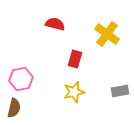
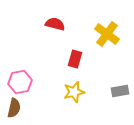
pink hexagon: moved 1 px left, 3 px down
